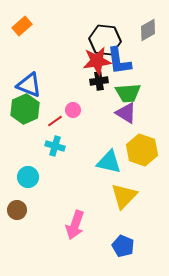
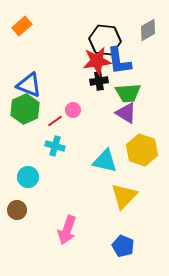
cyan triangle: moved 4 px left, 1 px up
pink arrow: moved 8 px left, 5 px down
